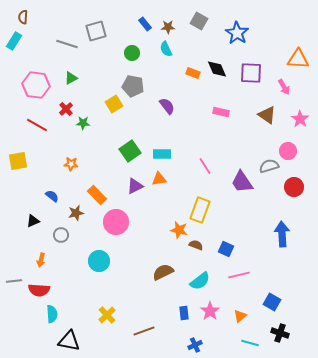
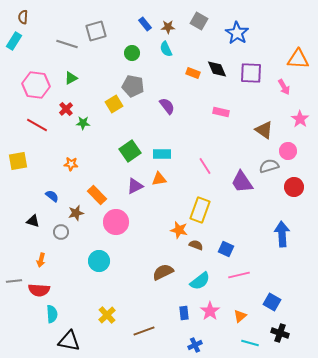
brown triangle at (267, 115): moved 3 px left, 15 px down
black triangle at (33, 221): rotated 40 degrees clockwise
gray circle at (61, 235): moved 3 px up
